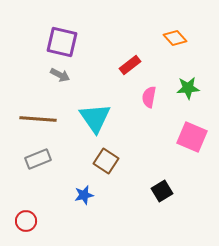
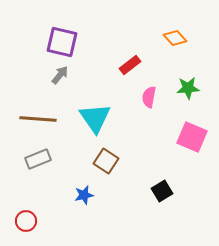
gray arrow: rotated 78 degrees counterclockwise
